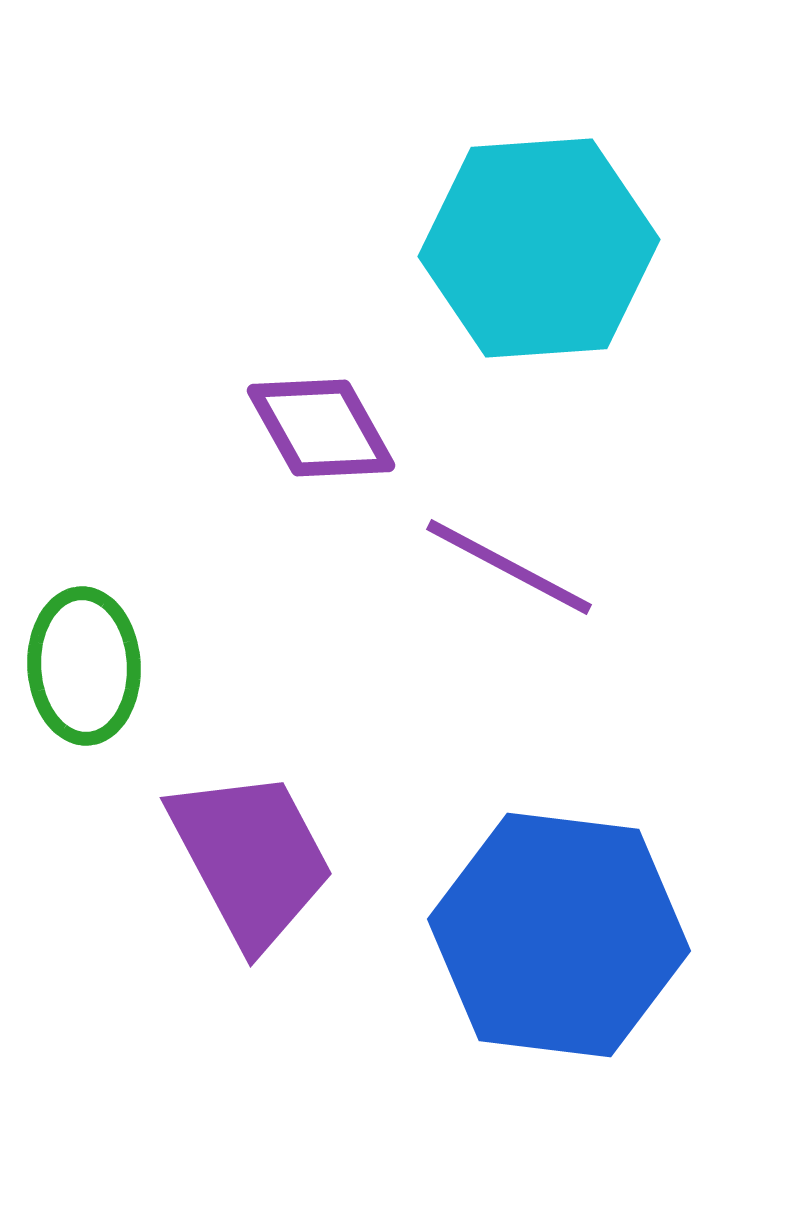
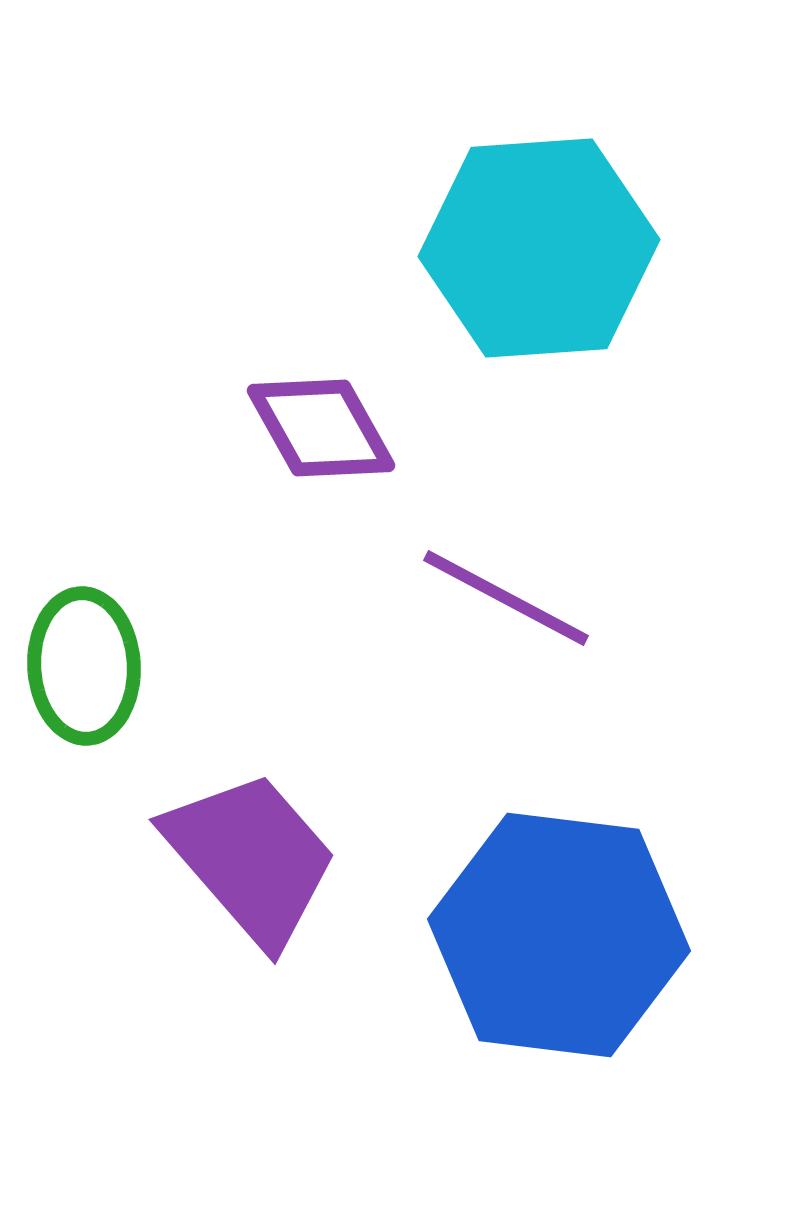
purple line: moved 3 px left, 31 px down
purple trapezoid: rotated 13 degrees counterclockwise
